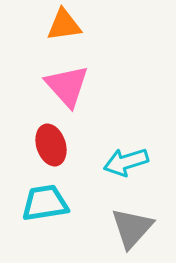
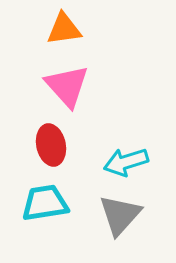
orange triangle: moved 4 px down
red ellipse: rotated 6 degrees clockwise
gray triangle: moved 12 px left, 13 px up
